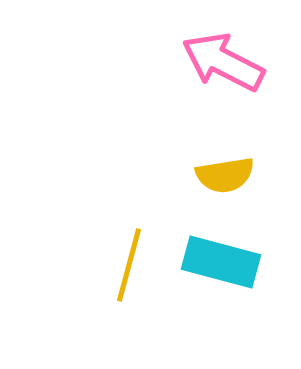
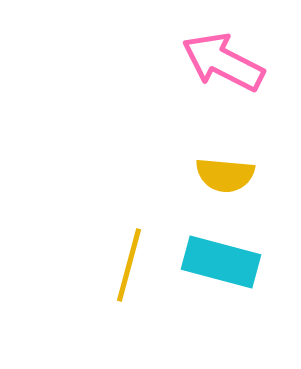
yellow semicircle: rotated 14 degrees clockwise
